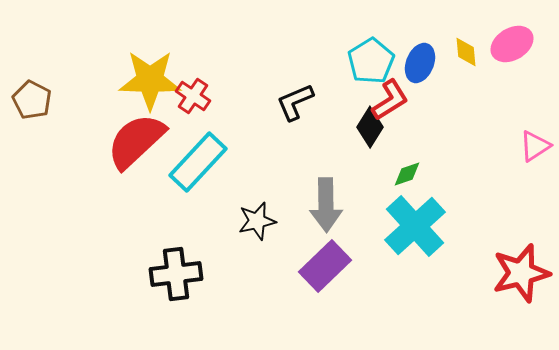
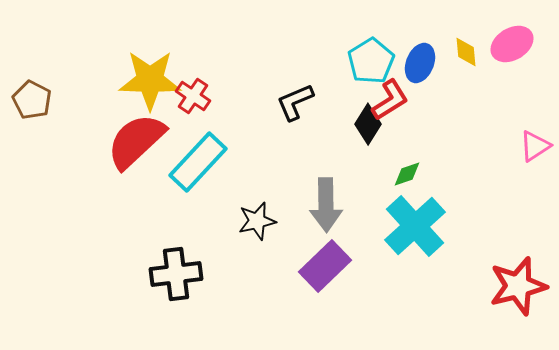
black diamond: moved 2 px left, 3 px up
red star: moved 3 px left, 13 px down
